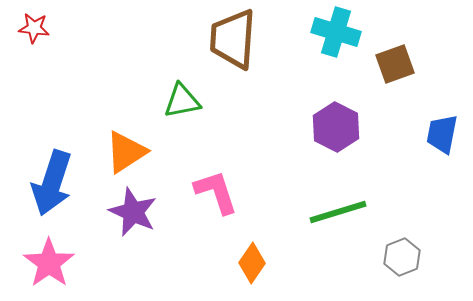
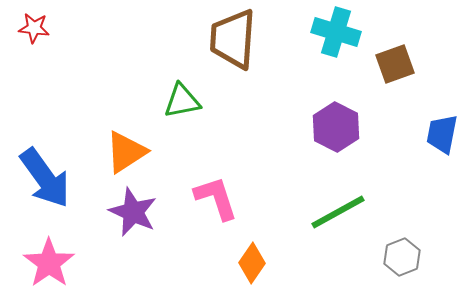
blue arrow: moved 7 px left, 5 px up; rotated 54 degrees counterclockwise
pink L-shape: moved 6 px down
green line: rotated 12 degrees counterclockwise
